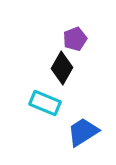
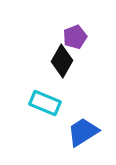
purple pentagon: moved 2 px up
black diamond: moved 7 px up
